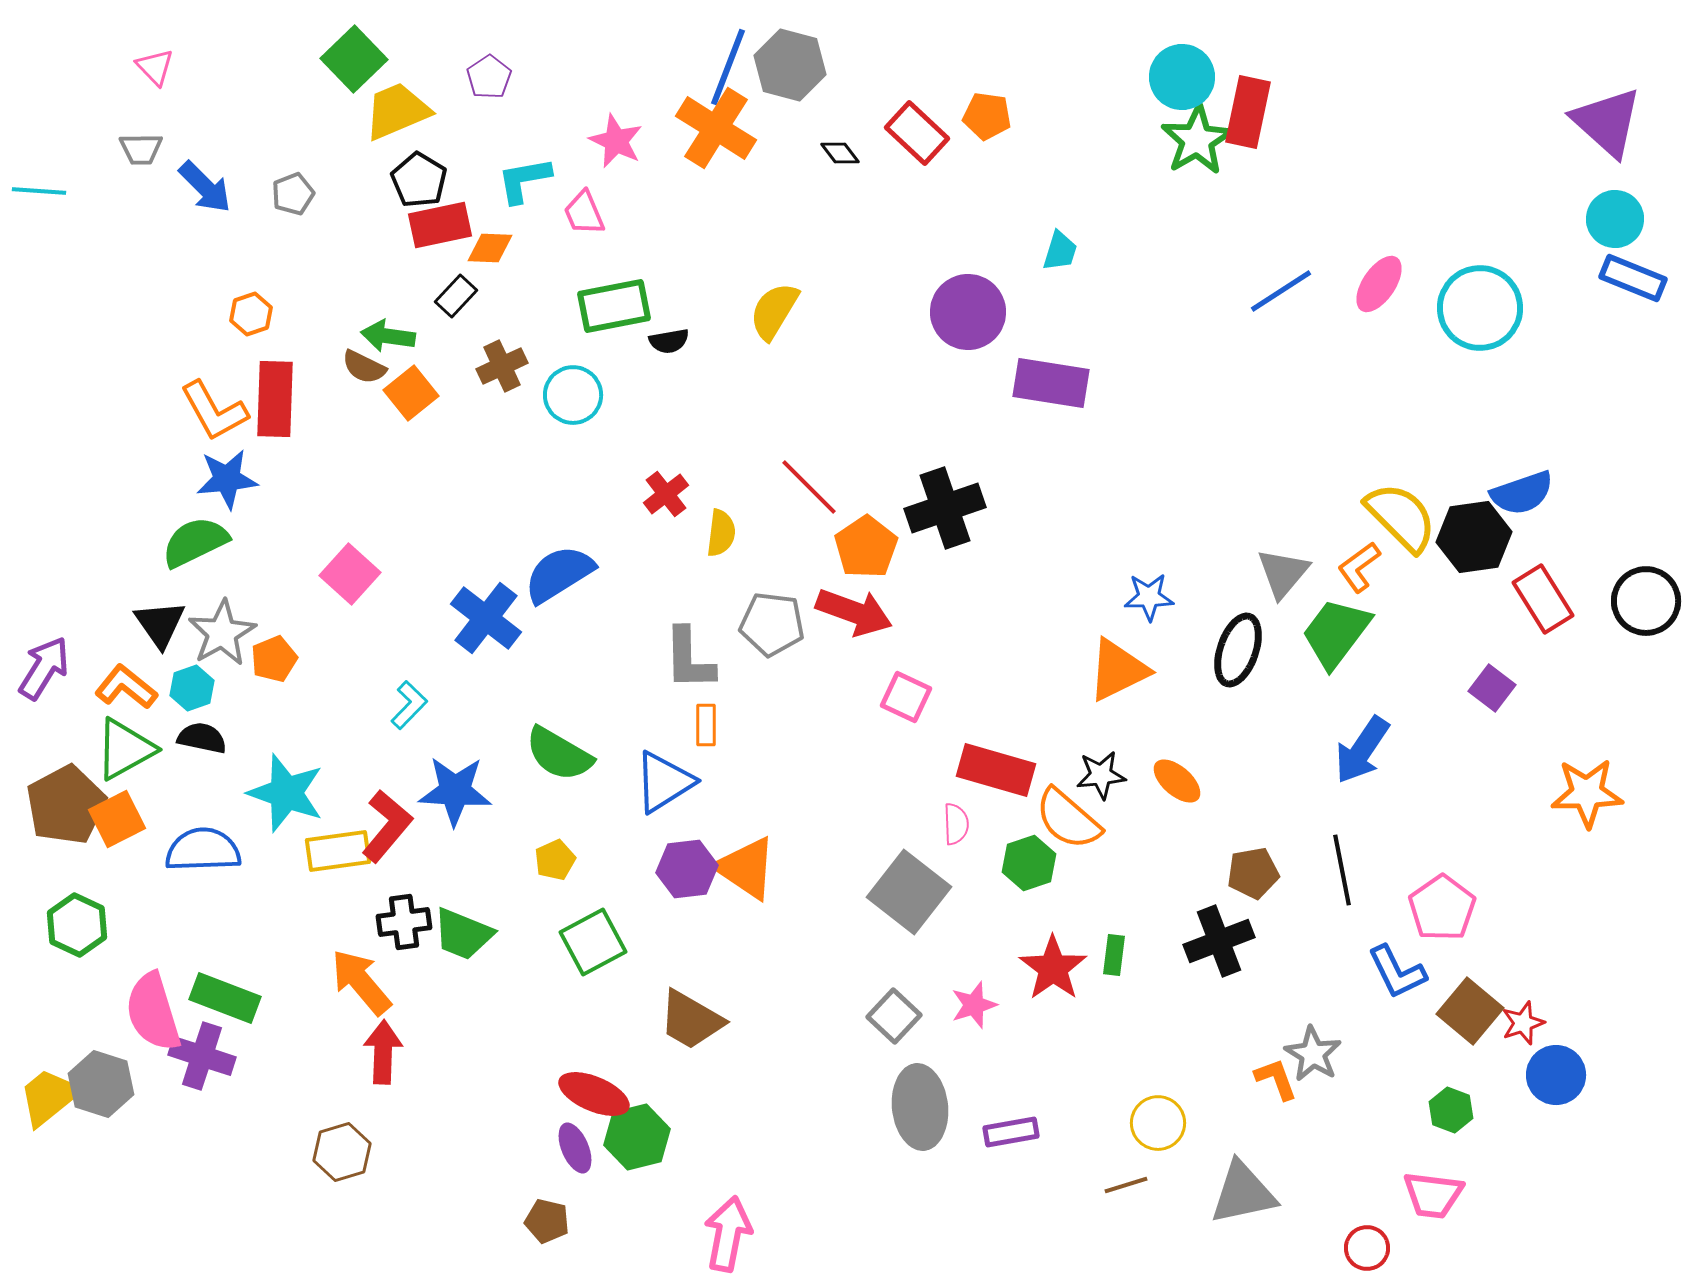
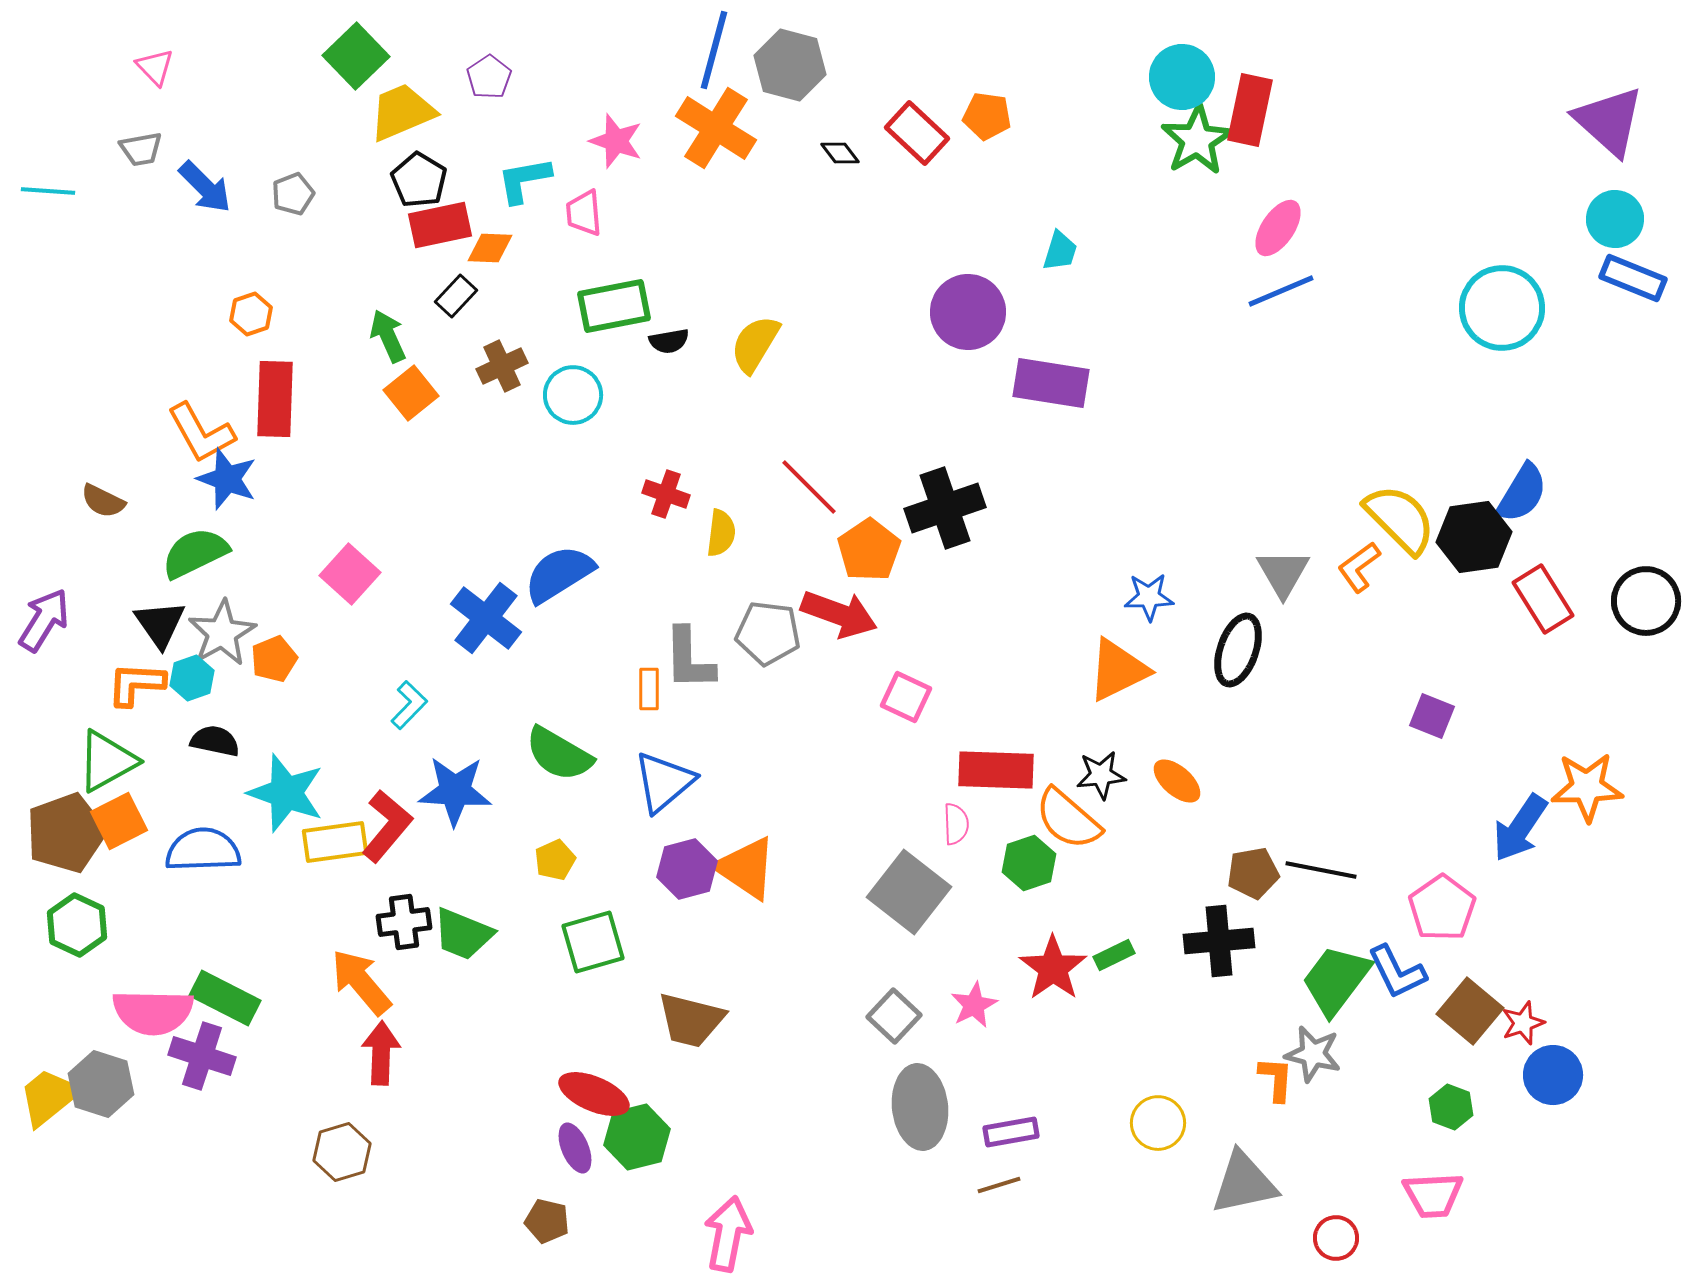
green square at (354, 59): moved 2 px right, 3 px up
blue line at (728, 67): moved 14 px left, 17 px up; rotated 6 degrees counterclockwise
yellow trapezoid at (397, 111): moved 5 px right, 1 px down
red rectangle at (1248, 112): moved 2 px right, 2 px up
purple triangle at (1607, 122): moved 2 px right, 1 px up
pink star at (616, 141): rotated 6 degrees counterclockwise
gray trapezoid at (141, 149): rotated 9 degrees counterclockwise
cyan line at (39, 191): moved 9 px right
pink trapezoid at (584, 213): rotated 18 degrees clockwise
pink ellipse at (1379, 284): moved 101 px left, 56 px up
blue line at (1281, 291): rotated 10 degrees clockwise
cyan circle at (1480, 308): moved 22 px right
yellow semicircle at (774, 311): moved 19 px left, 33 px down
green arrow at (388, 336): rotated 58 degrees clockwise
brown semicircle at (364, 367): moved 261 px left, 134 px down
orange L-shape at (214, 411): moved 13 px left, 22 px down
blue star at (227, 479): rotated 26 degrees clockwise
blue semicircle at (1522, 493): rotated 40 degrees counterclockwise
red cross at (666, 494): rotated 33 degrees counterclockwise
yellow semicircle at (1401, 517): moved 1 px left, 2 px down
green semicircle at (195, 542): moved 11 px down
orange pentagon at (866, 547): moved 3 px right, 3 px down
gray triangle at (1283, 573): rotated 10 degrees counterclockwise
red arrow at (854, 612): moved 15 px left, 2 px down
gray pentagon at (772, 624): moved 4 px left, 9 px down
green trapezoid at (1336, 633): moved 347 px down
purple arrow at (44, 668): moved 48 px up
orange L-shape at (126, 687): moved 10 px right, 3 px up; rotated 36 degrees counterclockwise
cyan hexagon at (192, 688): moved 10 px up
purple square at (1492, 688): moved 60 px left, 28 px down; rotated 15 degrees counterclockwise
orange rectangle at (706, 725): moved 57 px left, 36 px up
black semicircle at (202, 738): moved 13 px right, 3 px down
green triangle at (125, 749): moved 18 px left, 12 px down
blue arrow at (1362, 750): moved 158 px right, 78 px down
red rectangle at (996, 770): rotated 14 degrees counterclockwise
blue triangle at (664, 782): rotated 8 degrees counterclockwise
orange star at (1587, 793): moved 6 px up
brown pentagon at (66, 805): moved 28 px down; rotated 8 degrees clockwise
orange square at (117, 819): moved 2 px right, 2 px down
yellow rectangle at (338, 851): moved 3 px left, 9 px up
purple hexagon at (687, 869): rotated 8 degrees counterclockwise
black line at (1342, 870): moved 21 px left; rotated 68 degrees counterclockwise
black cross at (1219, 941): rotated 16 degrees clockwise
green square at (593, 942): rotated 12 degrees clockwise
green rectangle at (1114, 955): rotated 57 degrees clockwise
green rectangle at (225, 998): rotated 6 degrees clockwise
pink star at (974, 1005): rotated 9 degrees counterclockwise
pink semicircle at (153, 1012): rotated 72 degrees counterclockwise
brown trapezoid at (691, 1020): rotated 16 degrees counterclockwise
red arrow at (383, 1052): moved 2 px left, 1 px down
gray star at (1313, 1054): rotated 18 degrees counterclockwise
blue circle at (1556, 1075): moved 3 px left
orange L-shape at (1276, 1079): rotated 24 degrees clockwise
green hexagon at (1451, 1110): moved 3 px up
brown line at (1126, 1185): moved 127 px left
gray triangle at (1243, 1193): moved 1 px right, 10 px up
pink trapezoid at (1433, 1195): rotated 10 degrees counterclockwise
red circle at (1367, 1248): moved 31 px left, 10 px up
